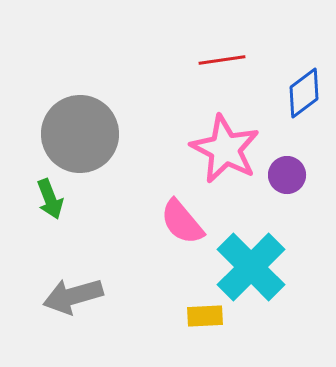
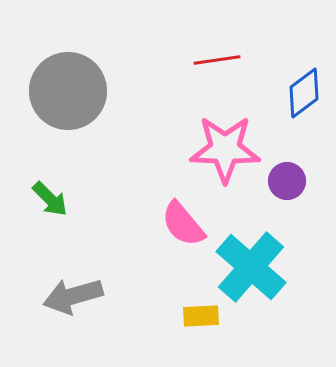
red line: moved 5 px left
gray circle: moved 12 px left, 43 px up
pink star: rotated 26 degrees counterclockwise
purple circle: moved 6 px down
green arrow: rotated 24 degrees counterclockwise
pink semicircle: moved 1 px right, 2 px down
cyan cross: rotated 4 degrees counterclockwise
yellow rectangle: moved 4 px left
